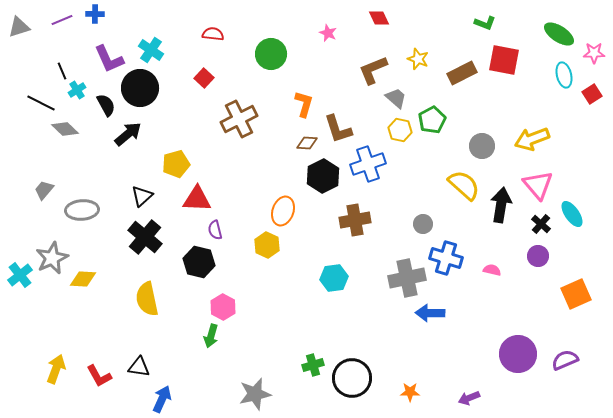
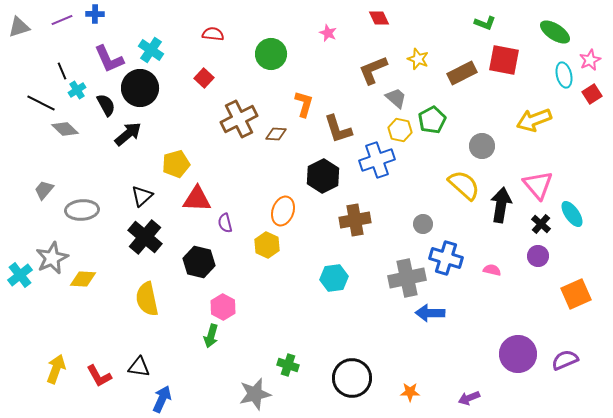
green ellipse at (559, 34): moved 4 px left, 2 px up
pink star at (594, 53): moved 4 px left, 7 px down; rotated 25 degrees counterclockwise
yellow arrow at (532, 139): moved 2 px right, 19 px up
brown diamond at (307, 143): moved 31 px left, 9 px up
blue cross at (368, 164): moved 9 px right, 4 px up
purple semicircle at (215, 230): moved 10 px right, 7 px up
green cross at (313, 365): moved 25 px left; rotated 35 degrees clockwise
